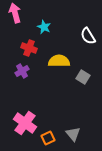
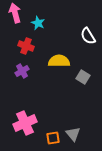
cyan star: moved 6 px left, 4 px up
red cross: moved 3 px left, 2 px up
pink cross: rotated 30 degrees clockwise
orange square: moved 5 px right; rotated 16 degrees clockwise
